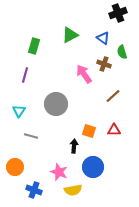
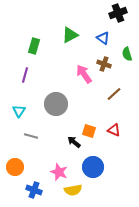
green semicircle: moved 5 px right, 2 px down
brown line: moved 1 px right, 2 px up
red triangle: rotated 24 degrees clockwise
black arrow: moved 4 px up; rotated 56 degrees counterclockwise
